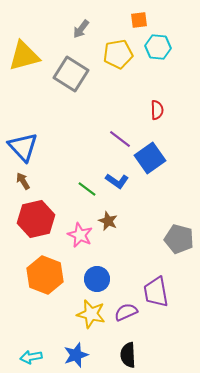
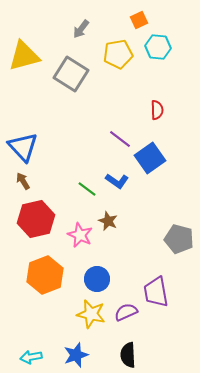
orange square: rotated 18 degrees counterclockwise
orange hexagon: rotated 18 degrees clockwise
